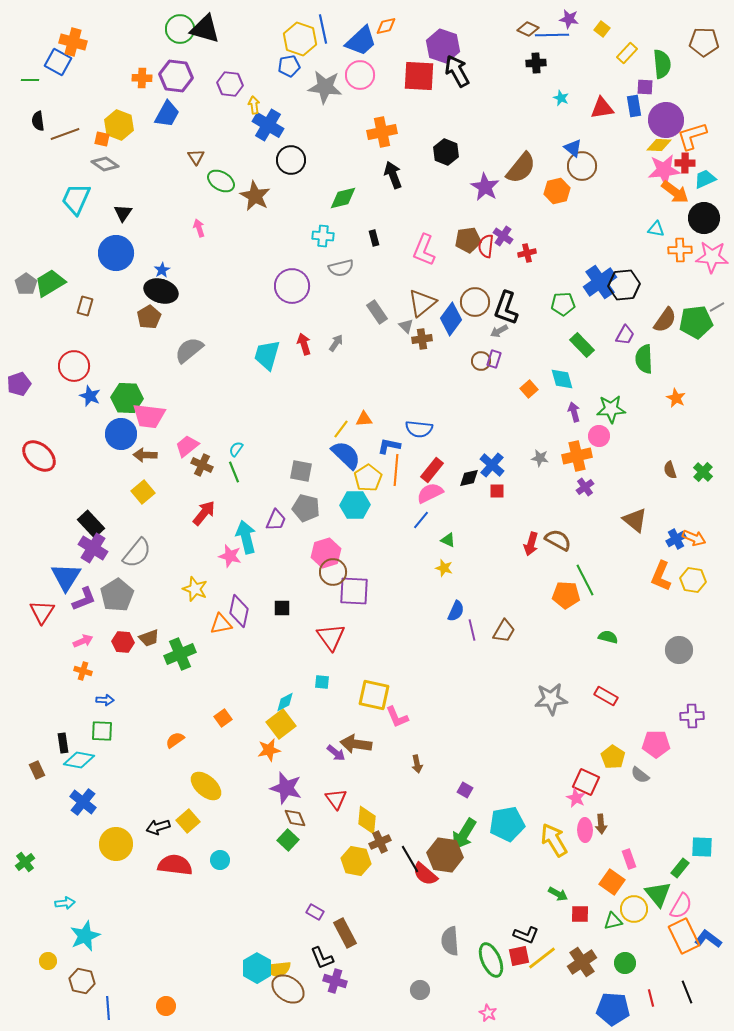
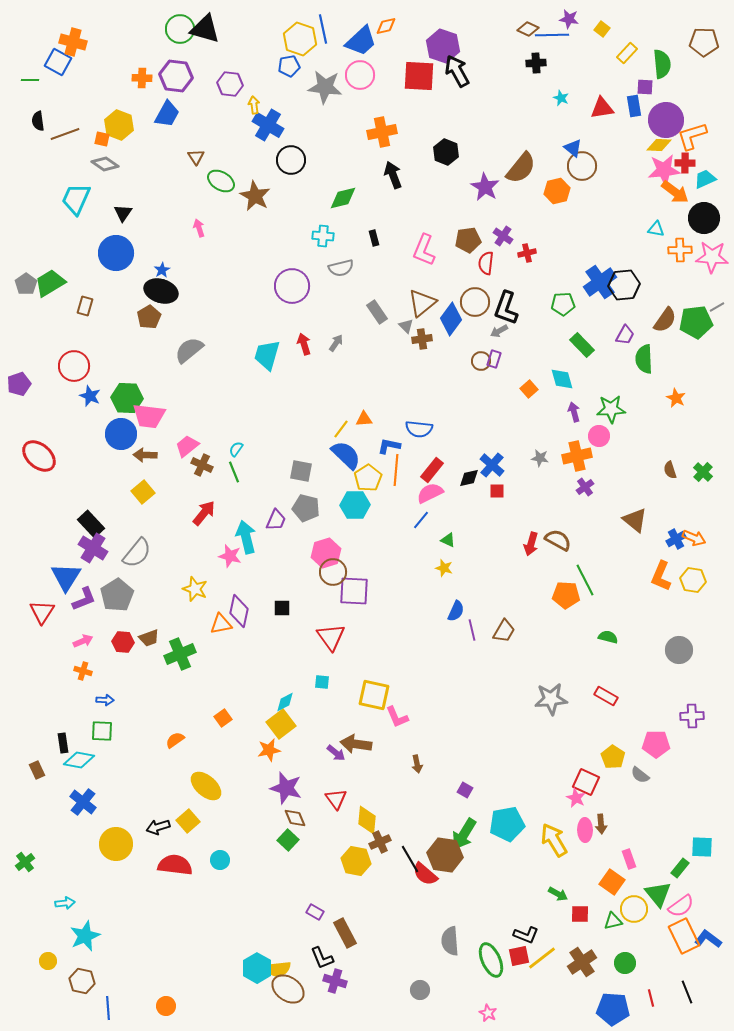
red semicircle at (486, 246): moved 17 px down
pink semicircle at (681, 906): rotated 24 degrees clockwise
